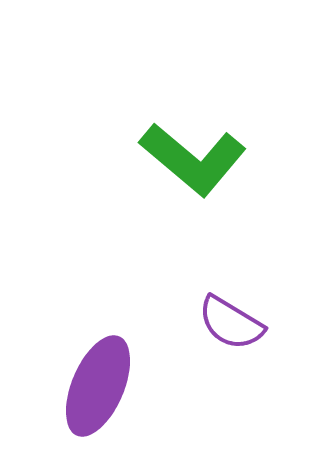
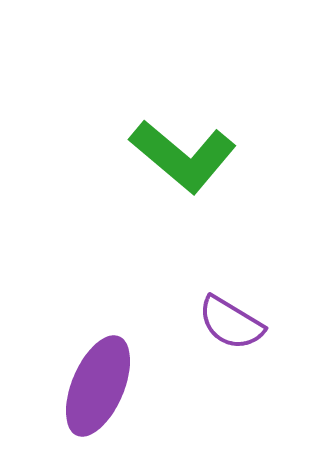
green L-shape: moved 10 px left, 3 px up
